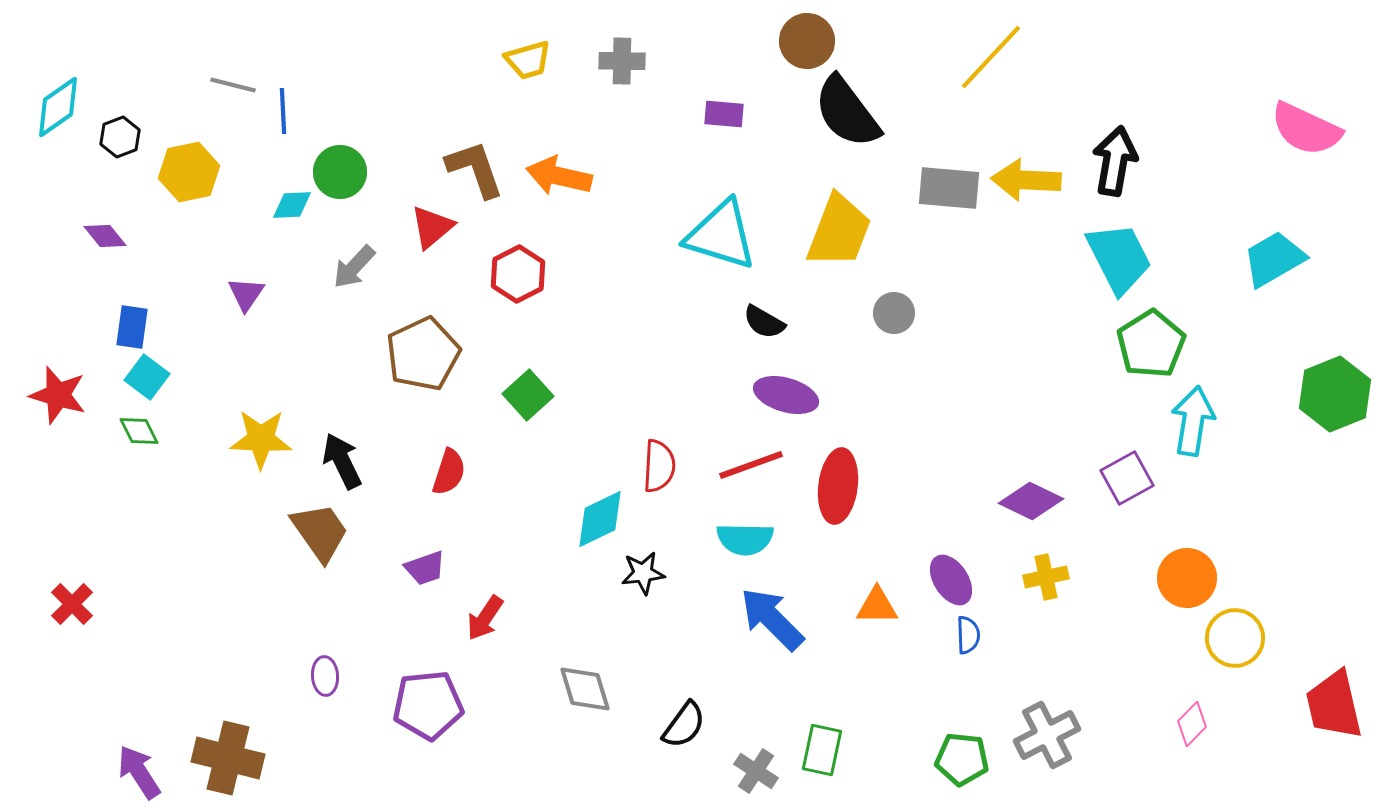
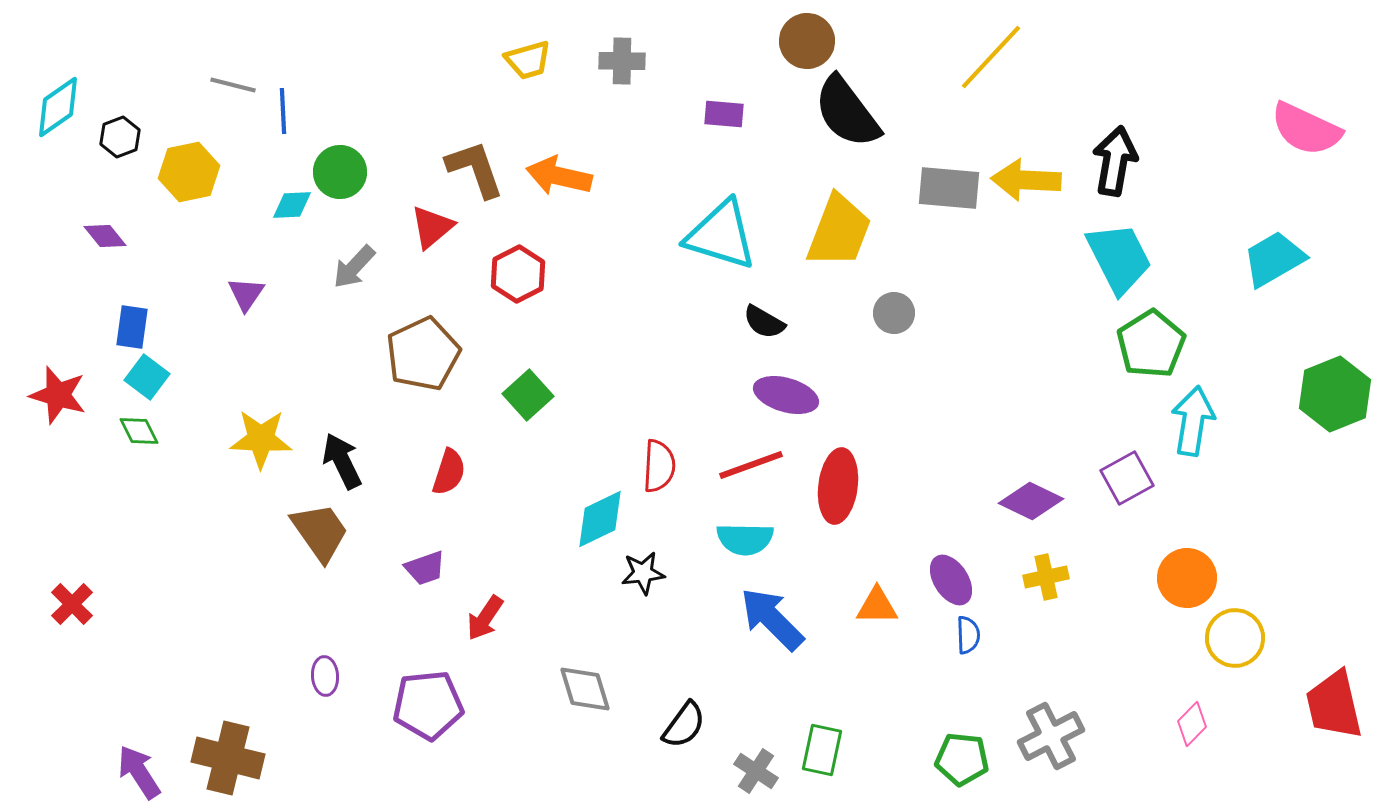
gray cross at (1047, 735): moved 4 px right, 1 px down
